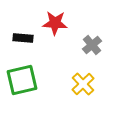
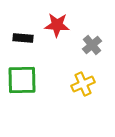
red star: moved 2 px right, 2 px down
green square: rotated 12 degrees clockwise
yellow cross: rotated 20 degrees clockwise
